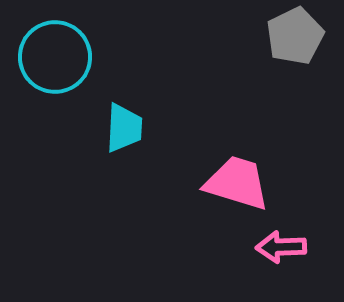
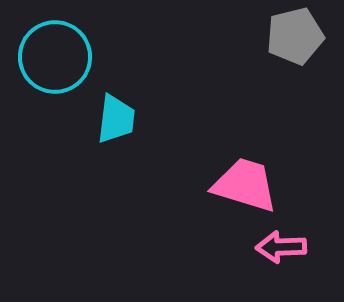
gray pentagon: rotated 12 degrees clockwise
cyan trapezoid: moved 8 px left, 9 px up; rotated 4 degrees clockwise
pink trapezoid: moved 8 px right, 2 px down
